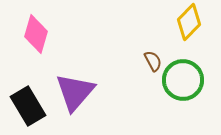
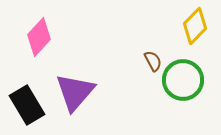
yellow diamond: moved 6 px right, 4 px down
pink diamond: moved 3 px right, 3 px down; rotated 27 degrees clockwise
black rectangle: moved 1 px left, 1 px up
